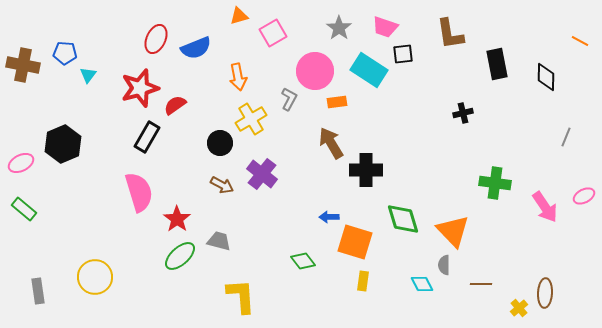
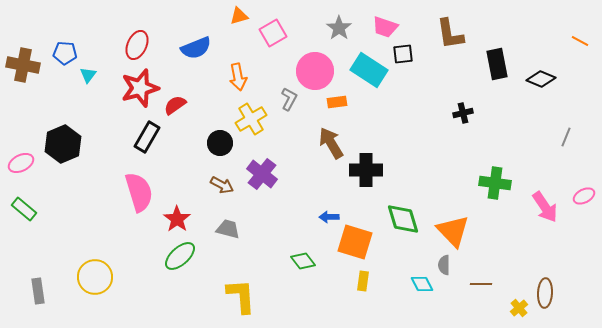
red ellipse at (156, 39): moved 19 px left, 6 px down
black diamond at (546, 77): moved 5 px left, 2 px down; rotated 68 degrees counterclockwise
gray trapezoid at (219, 241): moved 9 px right, 12 px up
